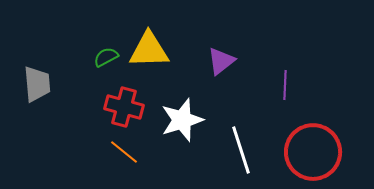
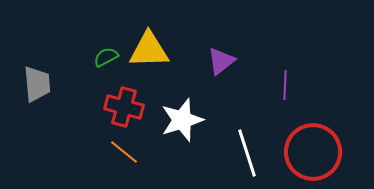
white line: moved 6 px right, 3 px down
